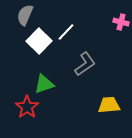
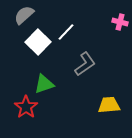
gray semicircle: moved 1 px left; rotated 25 degrees clockwise
pink cross: moved 1 px left
white square: moved 1 px left, 1 px down
red star: moved 1 px left
